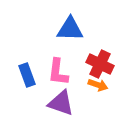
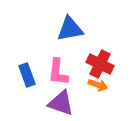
blue triangle: rotated 12 degrees counterclockwise
